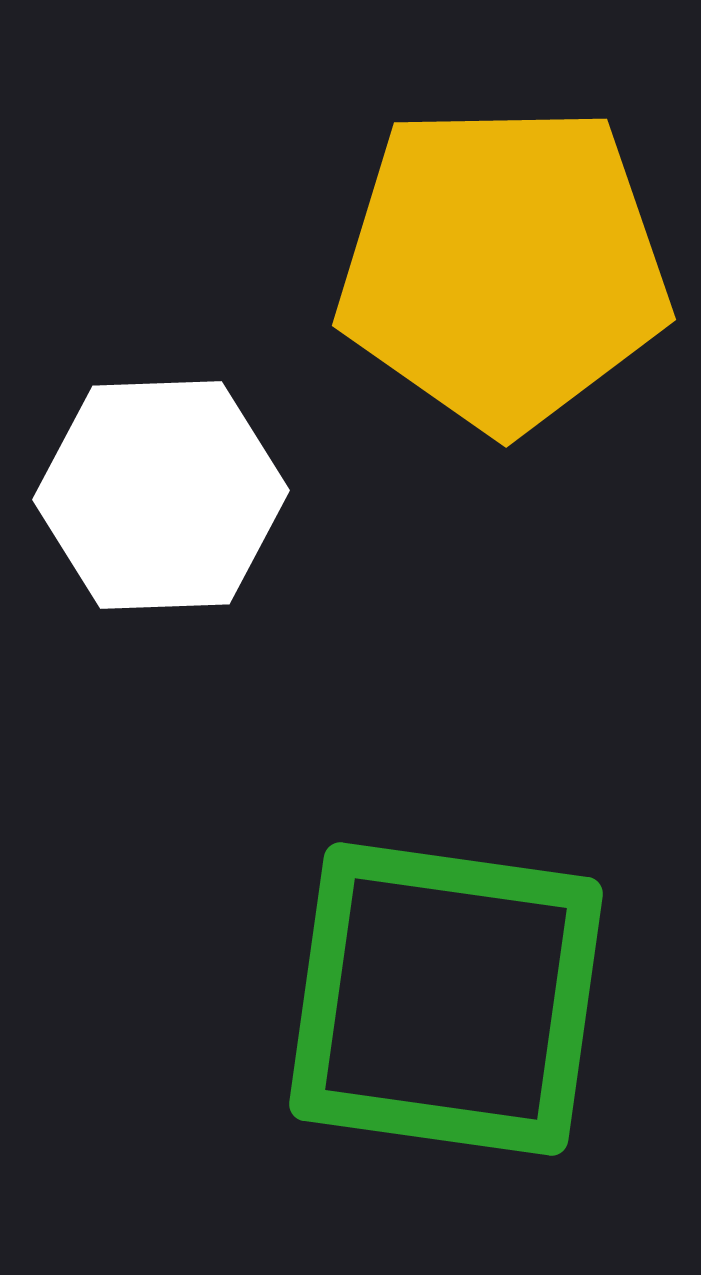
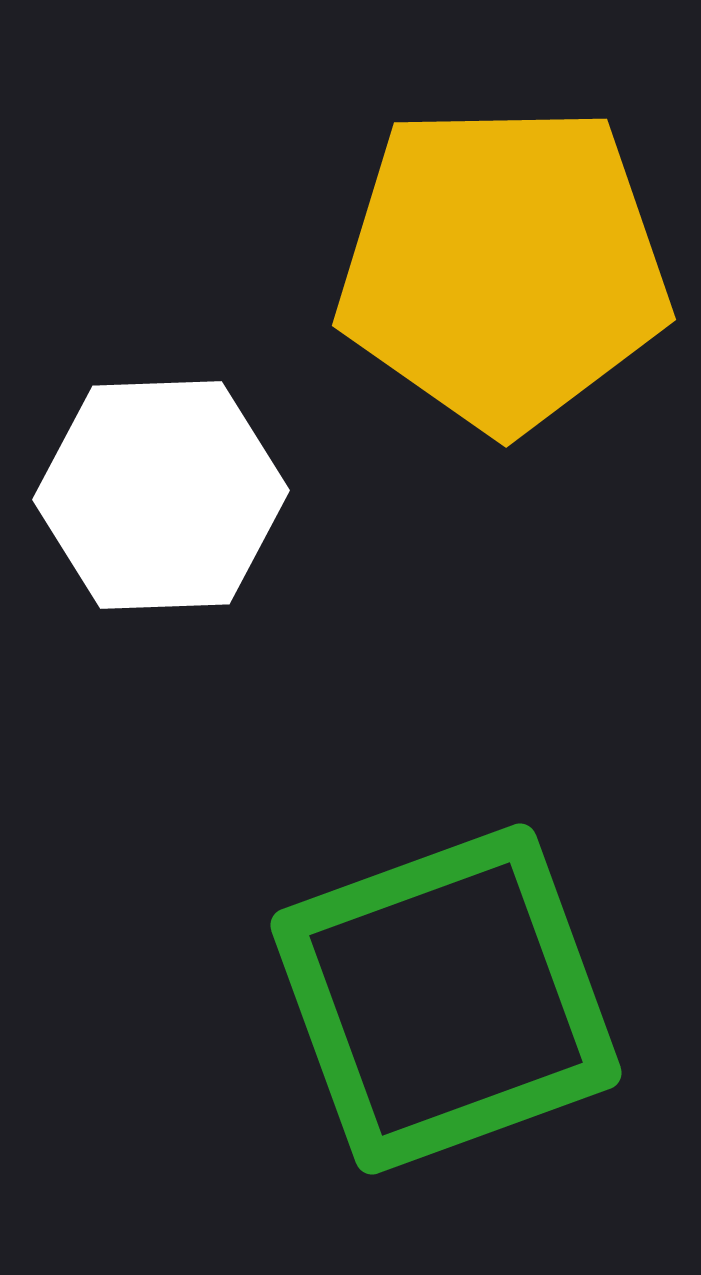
green square: rotated 28 degrees counterclockwise
